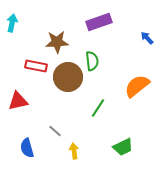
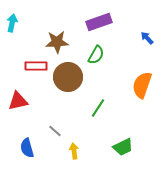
green semicircle: moved 4 px right, 6 px up; rotated 36 degrees clockwise
red rectangle: rotated 10 degrees counterclockwise
orange semicircle: moved 5 px right, 1 px up; rotated 32 degrees counterclockwise
